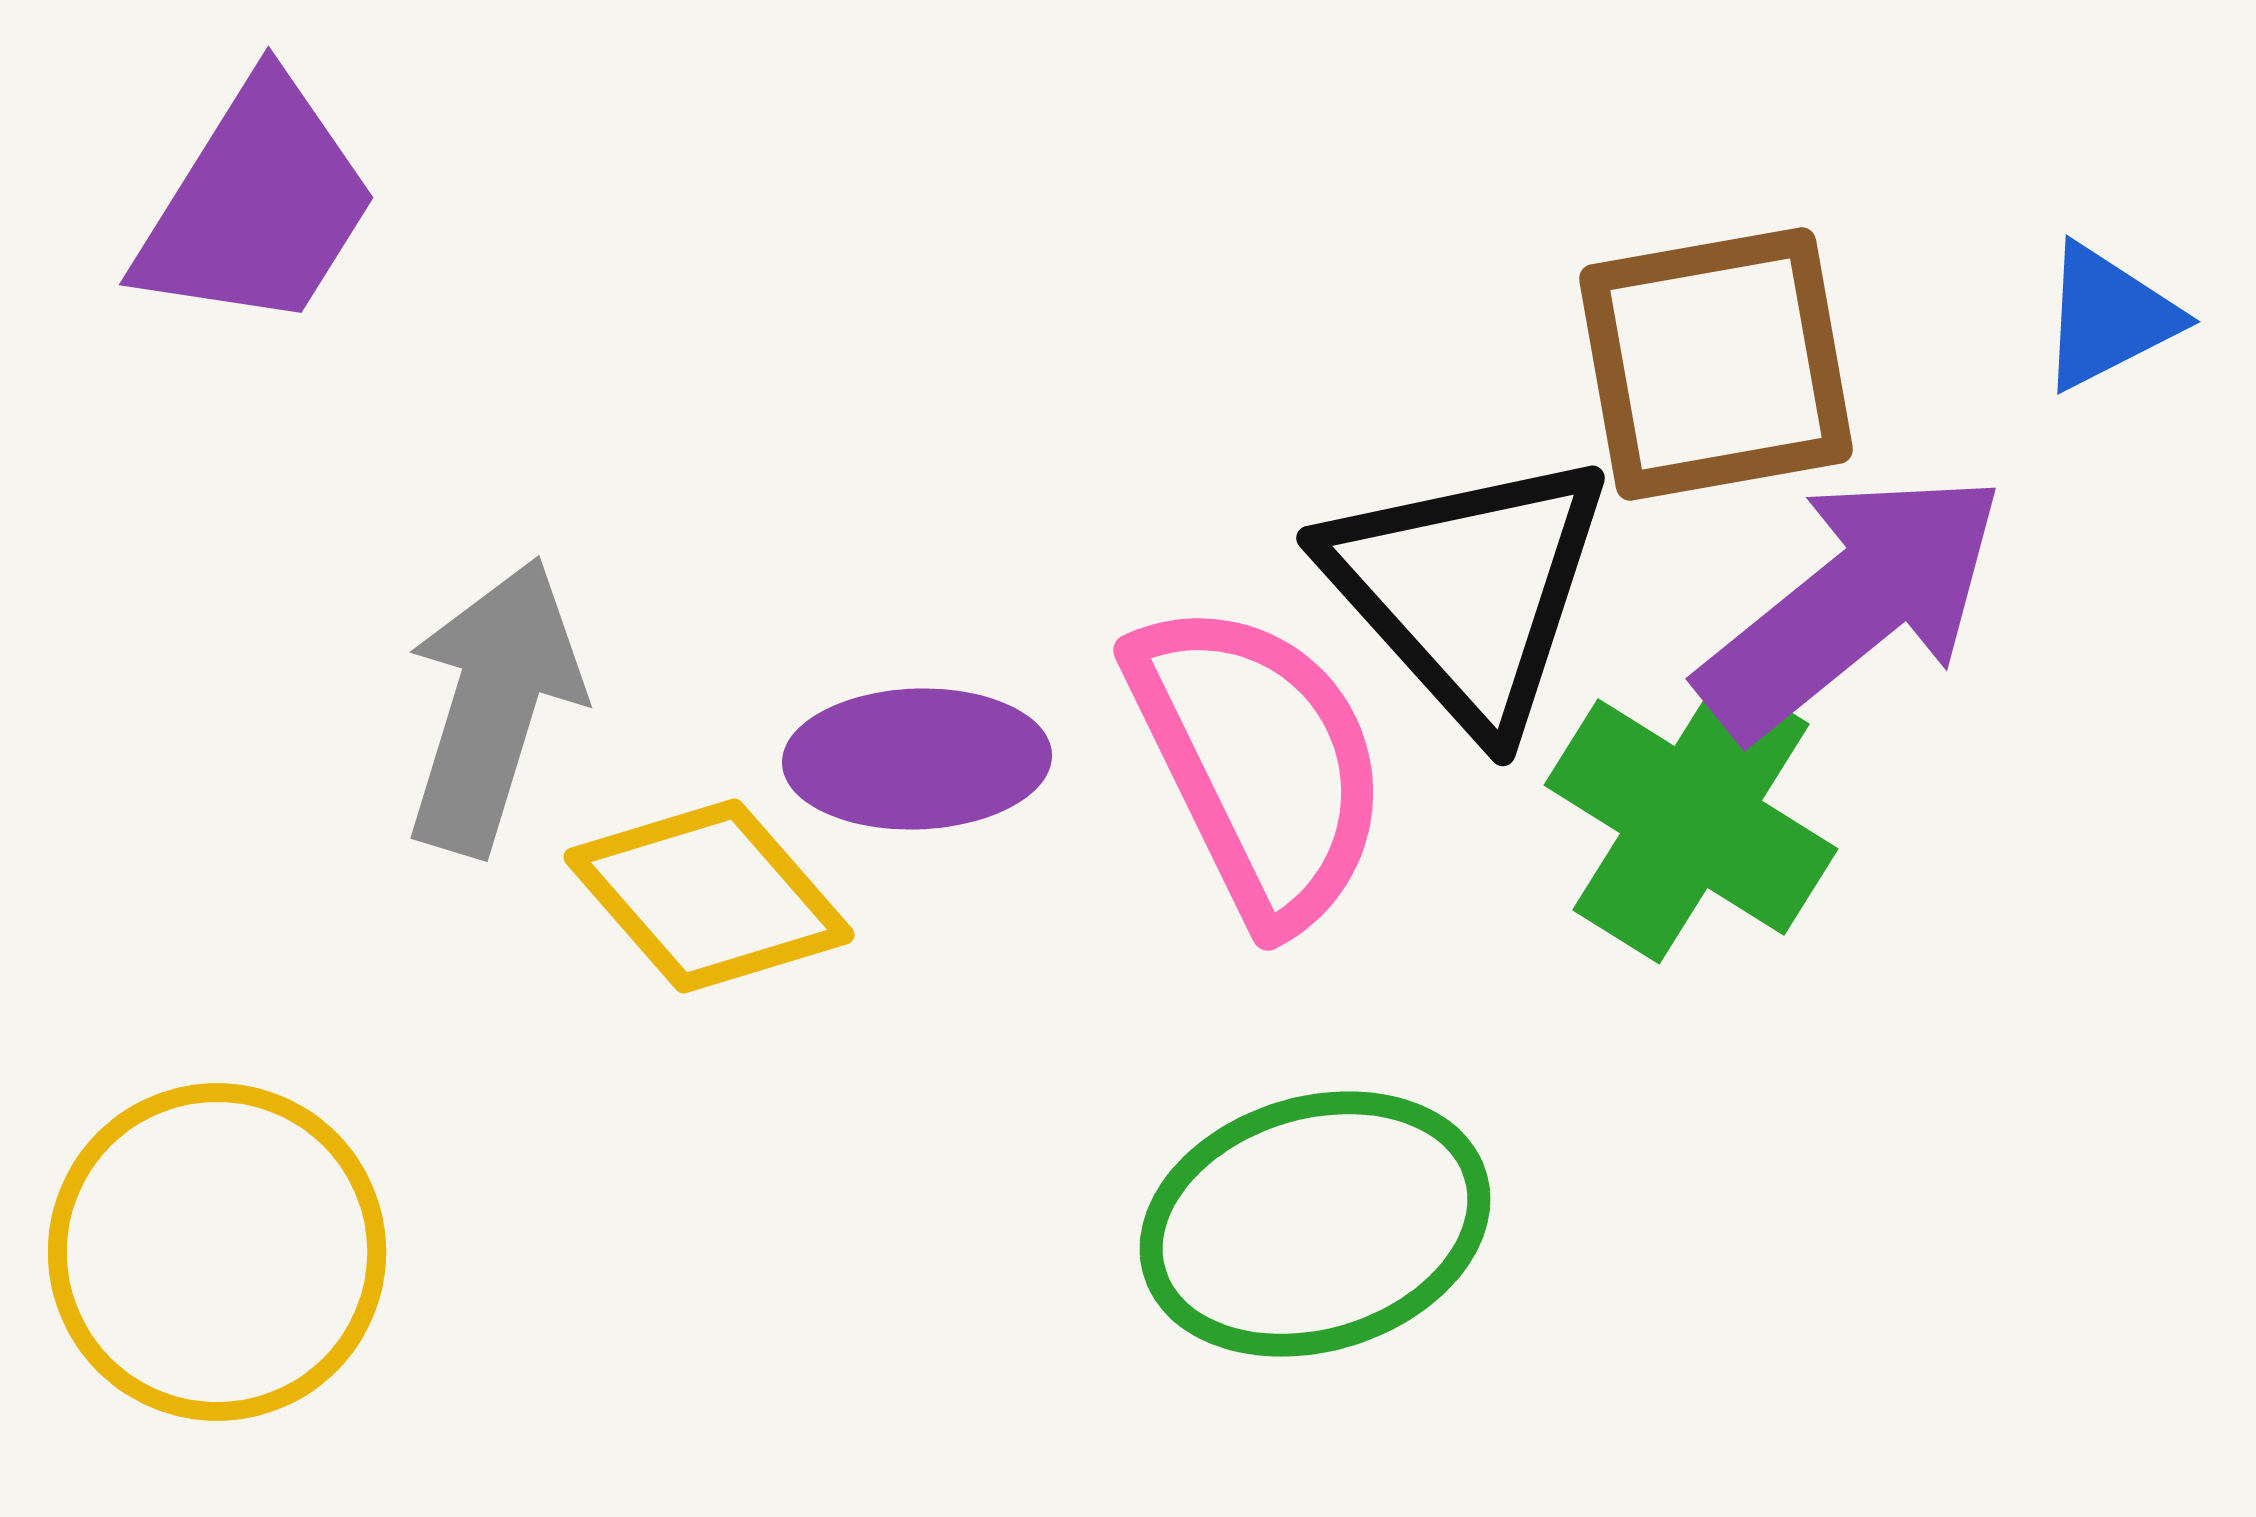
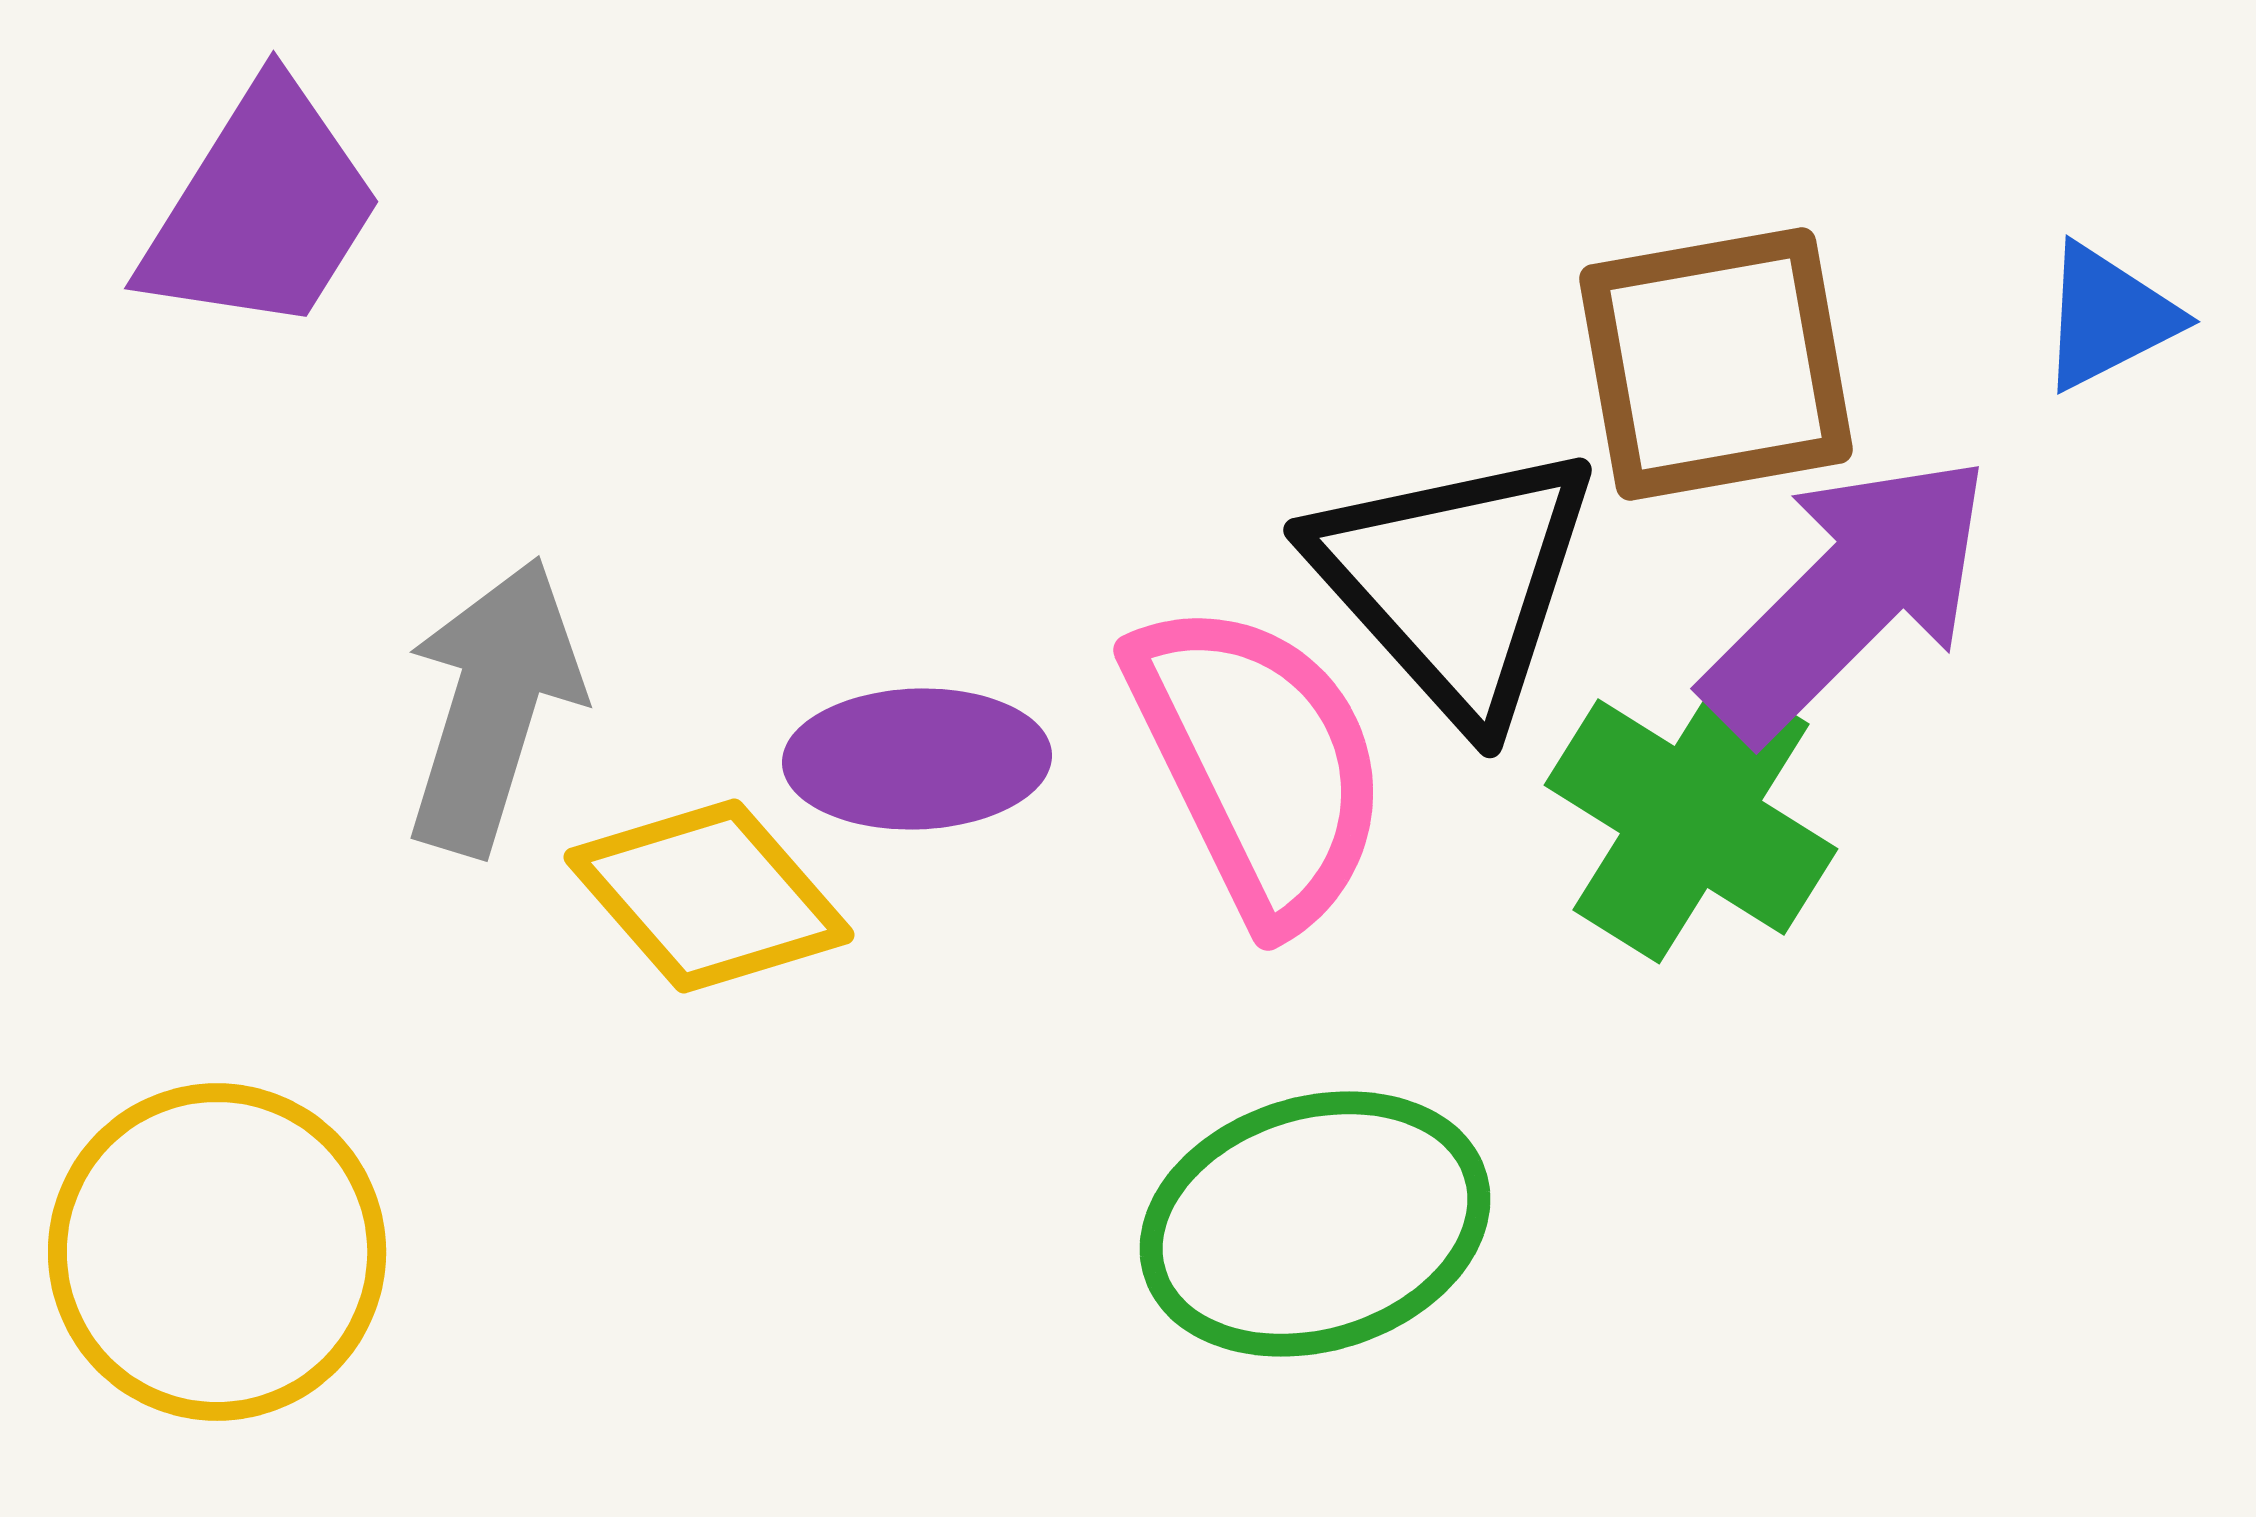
purple trapezoid: moved 5 px right, 4 px down
black triangle: moved 13 px left, 8 px up
purple arrow: moved 4 px left, 7 px up; rotated 6 degrees counterclockwise
